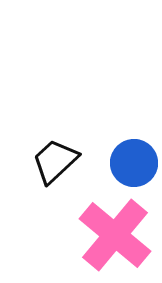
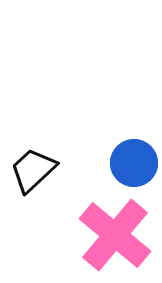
black trapezoid: moved 22 px left, 9 px down
